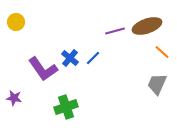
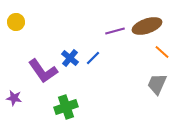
purple L-shape: moved 2 px down
